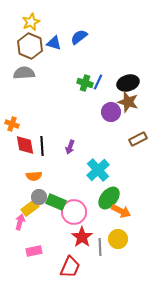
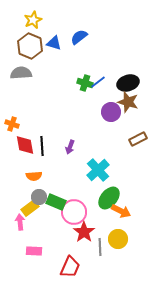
yellow star: moved 2 px right, 2 px up
gray semicircle: moved 3 px left
blue line: rotated 28 degrees clockwise
pink arrow: rotated 21 degrees counterclockwise
red star: moved 2 px right, 5 px up
pink rectangle: rotated 14 degrees clockwise
